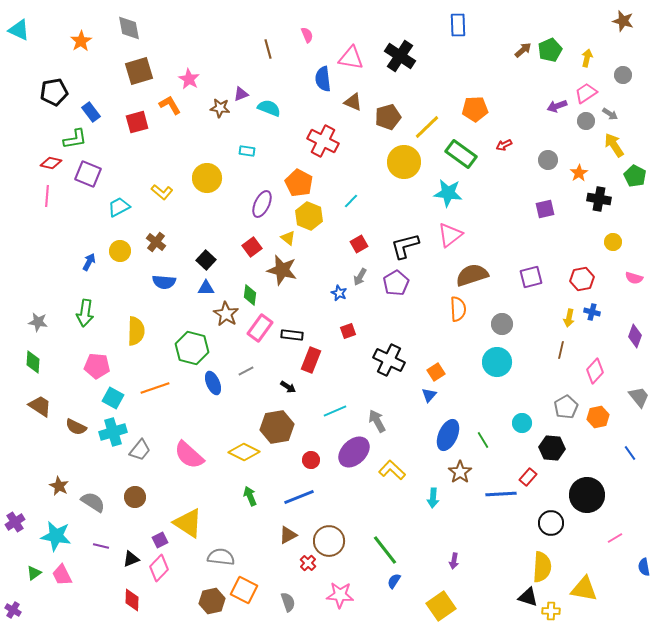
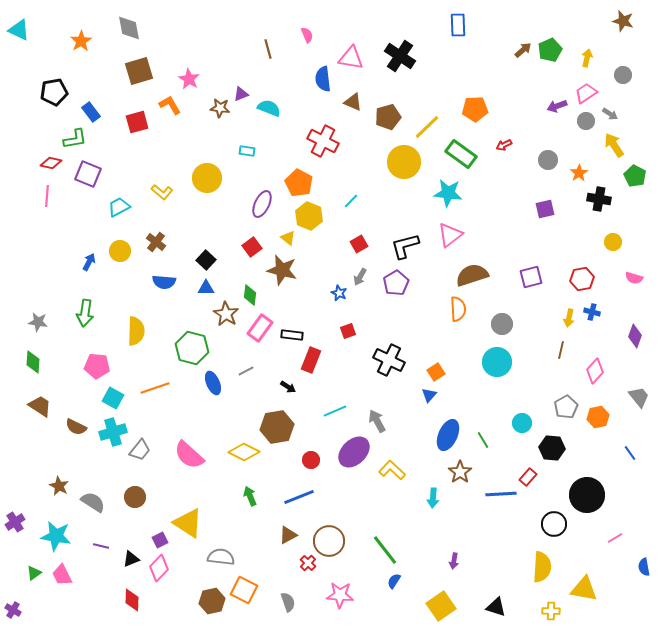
black circle at (551, 523): moved 3 px right, 1 px down
black triangle at (528, 597): moved 32 px left, 10 px down
